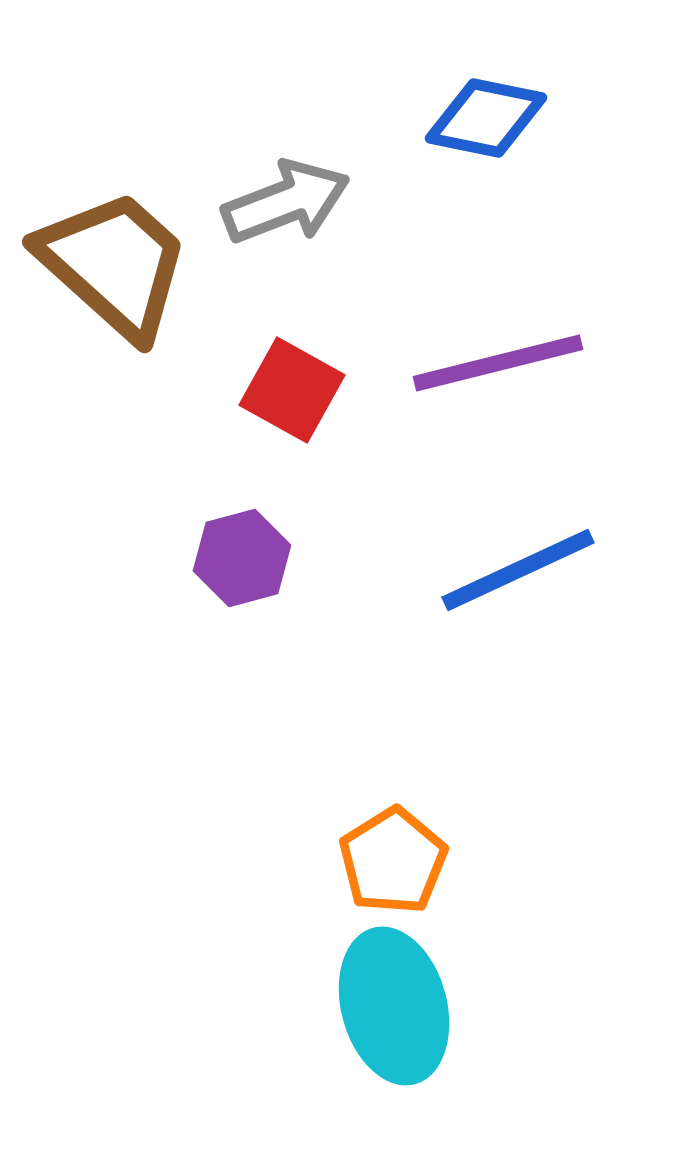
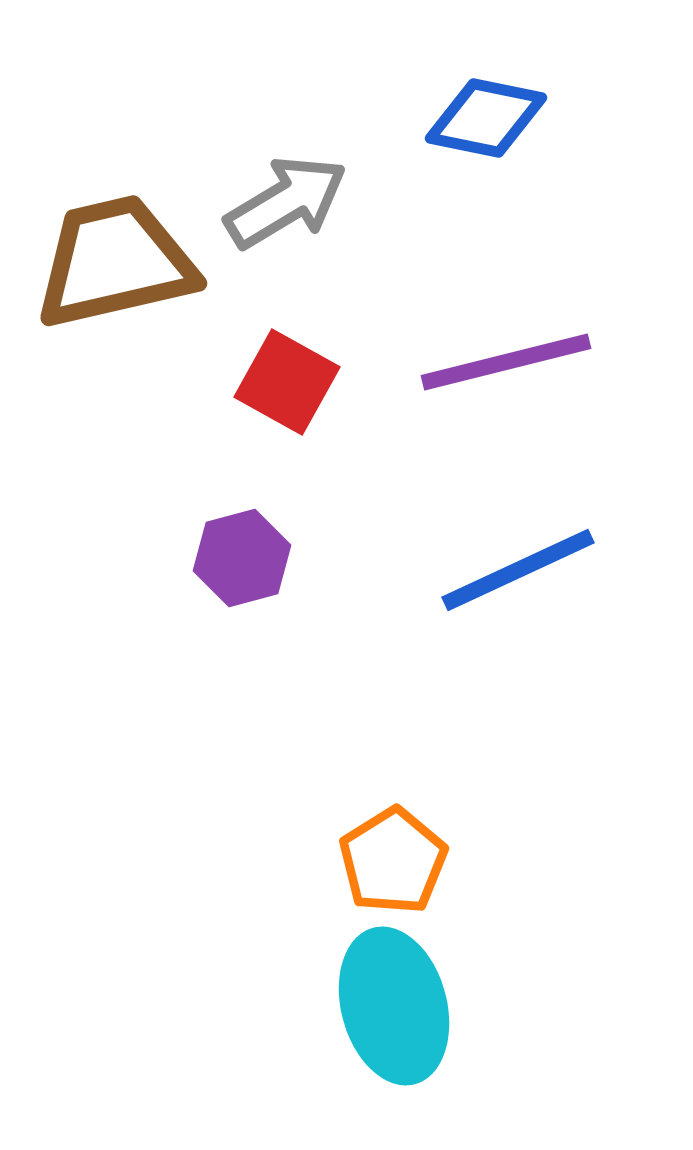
gray arrow: rotated 10 degrees counterclockwise
brown trapezoid: moved 1 px right, 2 px up; rotated 55 degrees counterclockwise
purple line: moved 8 px right, 1 px up
red square: moved 5 px left, 8 px up
